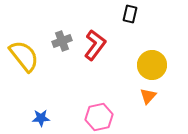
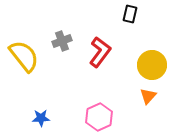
red L-shape: moved 5 px right, 7 px down
pink hexagon: rotated 12 degrees counterclockwise
